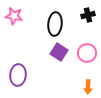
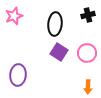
pink star: rotated 30 degrees counterclockwise
